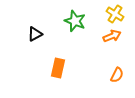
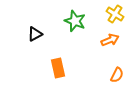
orange arrow: moved 2 px left, 4 px down
orange rectangle: rotated 24 degrees counterclockwise
